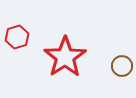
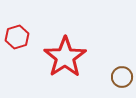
brown circle: moved 11 px down
